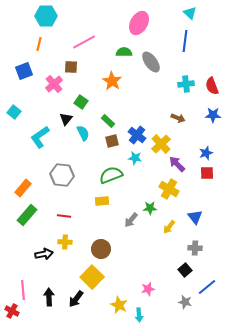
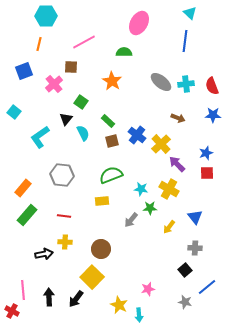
gray ellipse at (151, 62): moved 10 px right, 20 px down; rotated 15 degrees counterclockwise
cyan star at (135, 158): moved 6 px right, 31 px down
